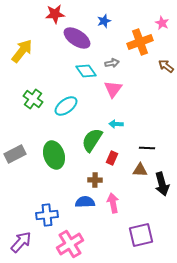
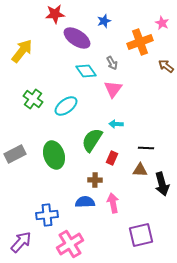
gray arrow: rotated 72 degrees clockwise
black line: moved 1 px left
